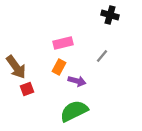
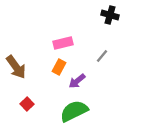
purple arrow: rotated 126 degrees clockwise
red square: moved 15 px down; rotated 24 degrees counterclockwise
